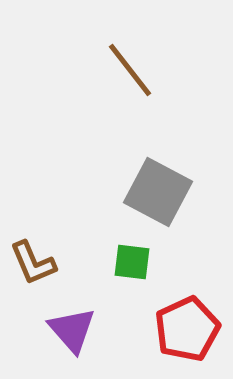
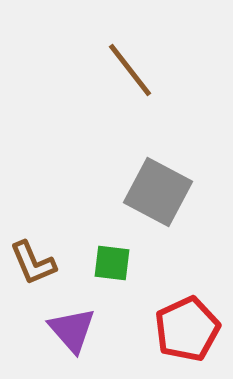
green square: moved 20 px left, 1 px down
